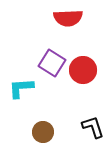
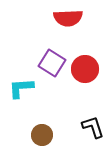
red circle: moved 2 px right, 1 px up
brown circle: moved 1 px left, 3 px down
